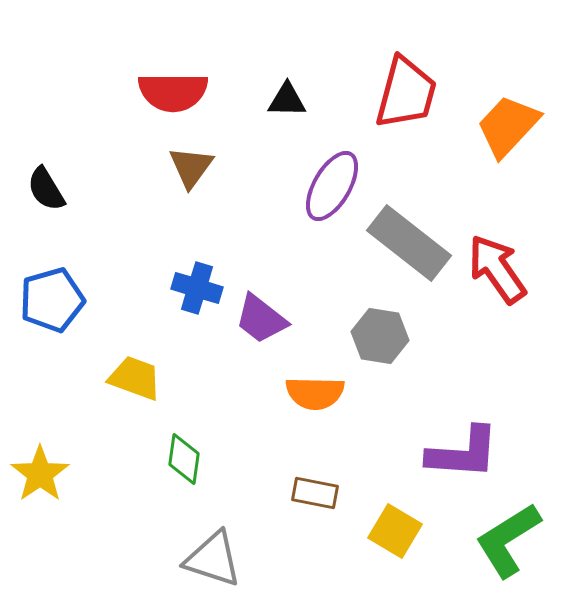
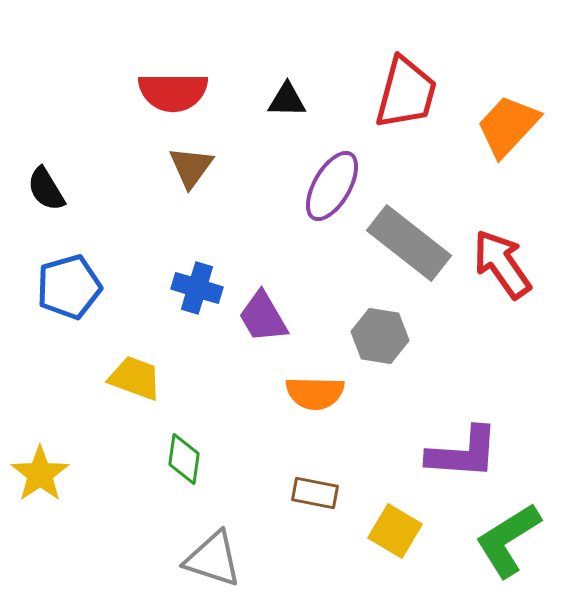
red arrow: moved 5 px right, 5 px up
blue pentagon: moved 17 px right, 13 px up
purple trapezoid: moved 2 px right, 2 px up; rotated 22 degrees clockwise
